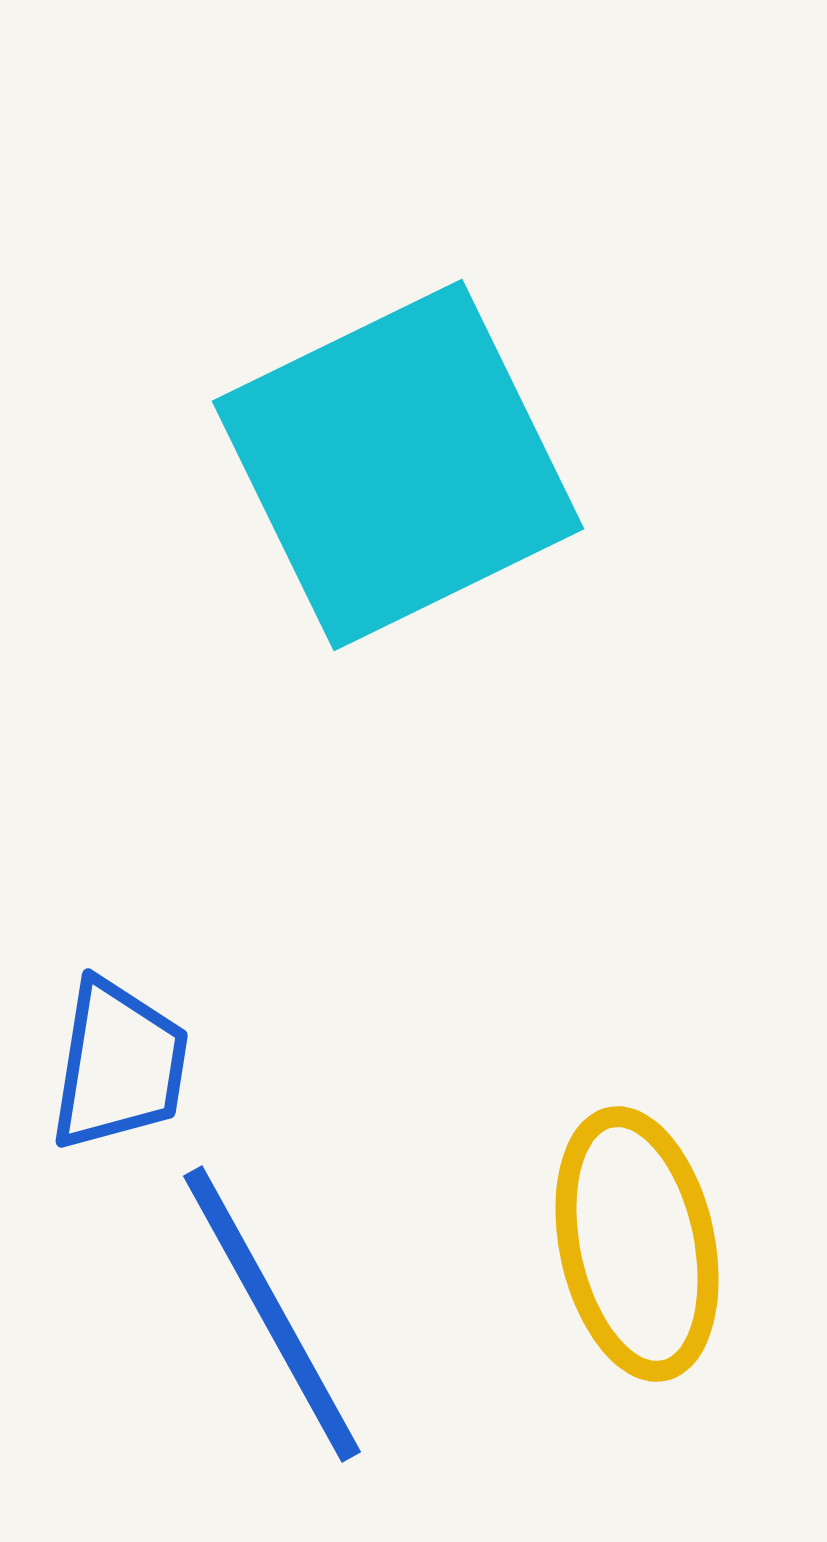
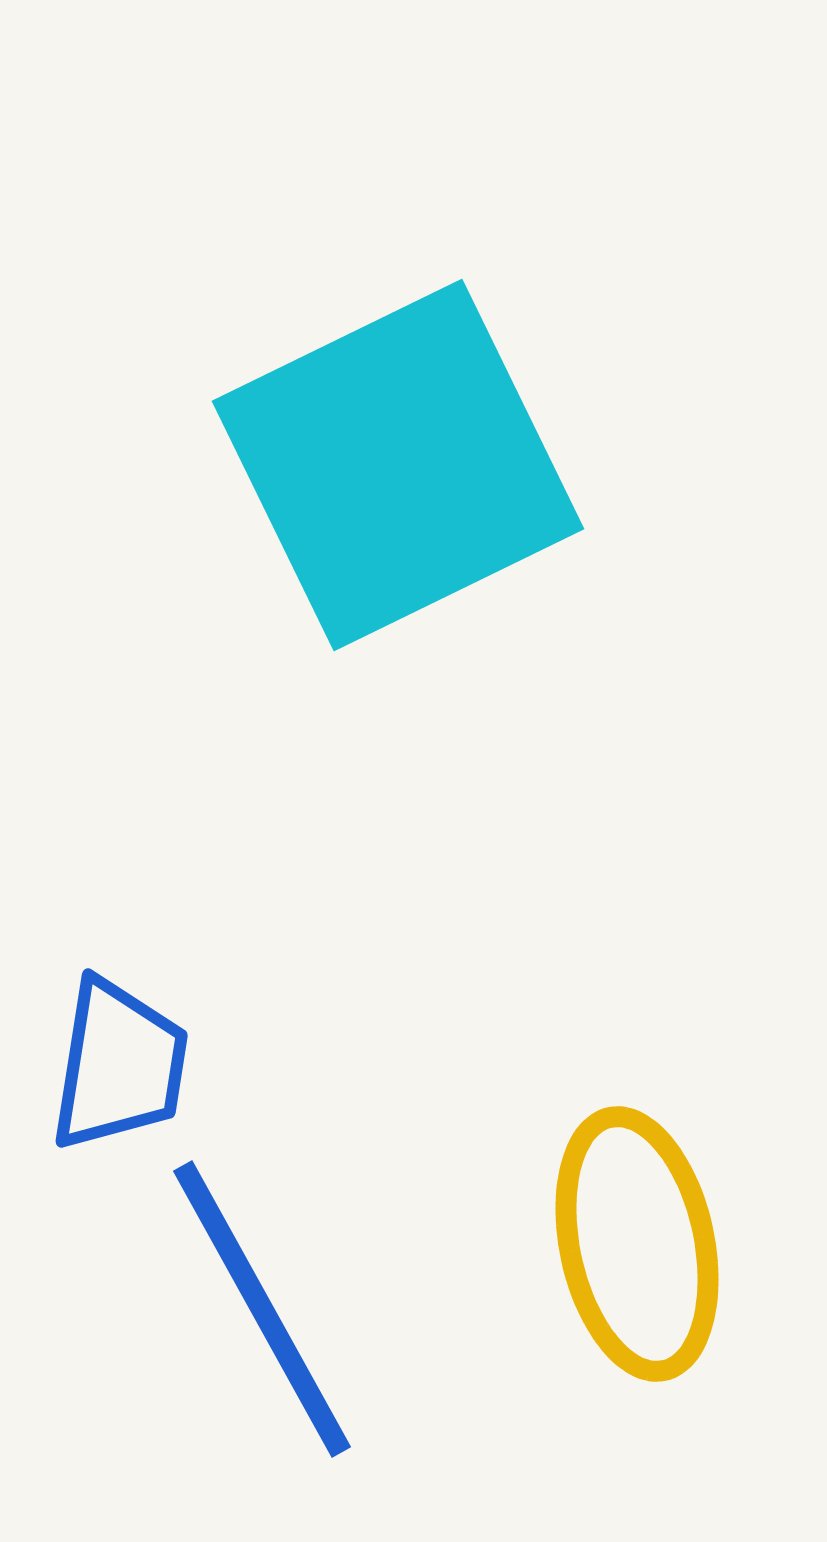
blue line: moved 10 px left, 5 px up
